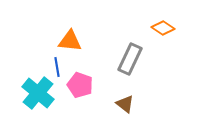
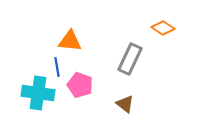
cyan cross: rotated 32 degrees counterclockwise
